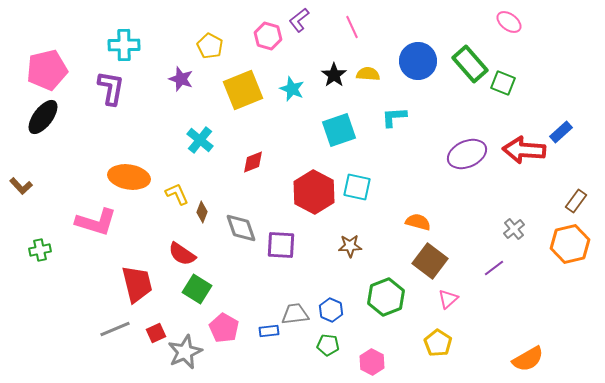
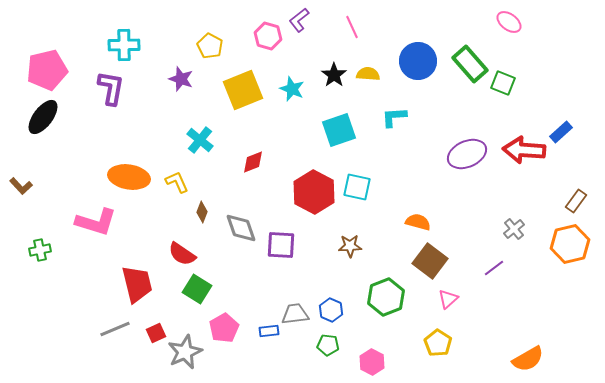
yellow L-shape at (177, 194): moved 12 px up
pink pentagon at (224, 328): rotated 12 degrees clockwise
